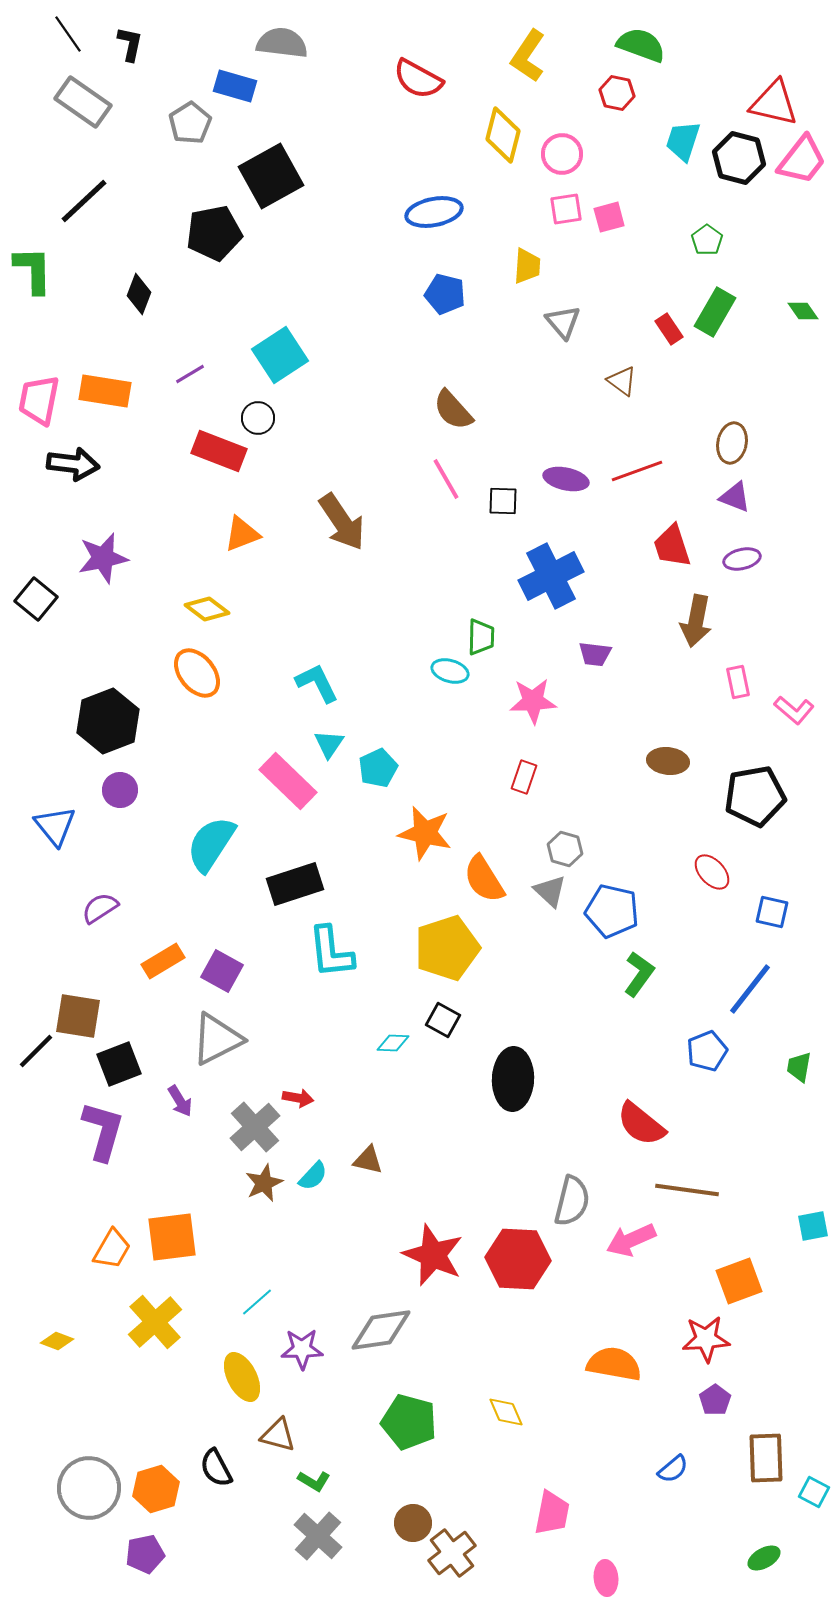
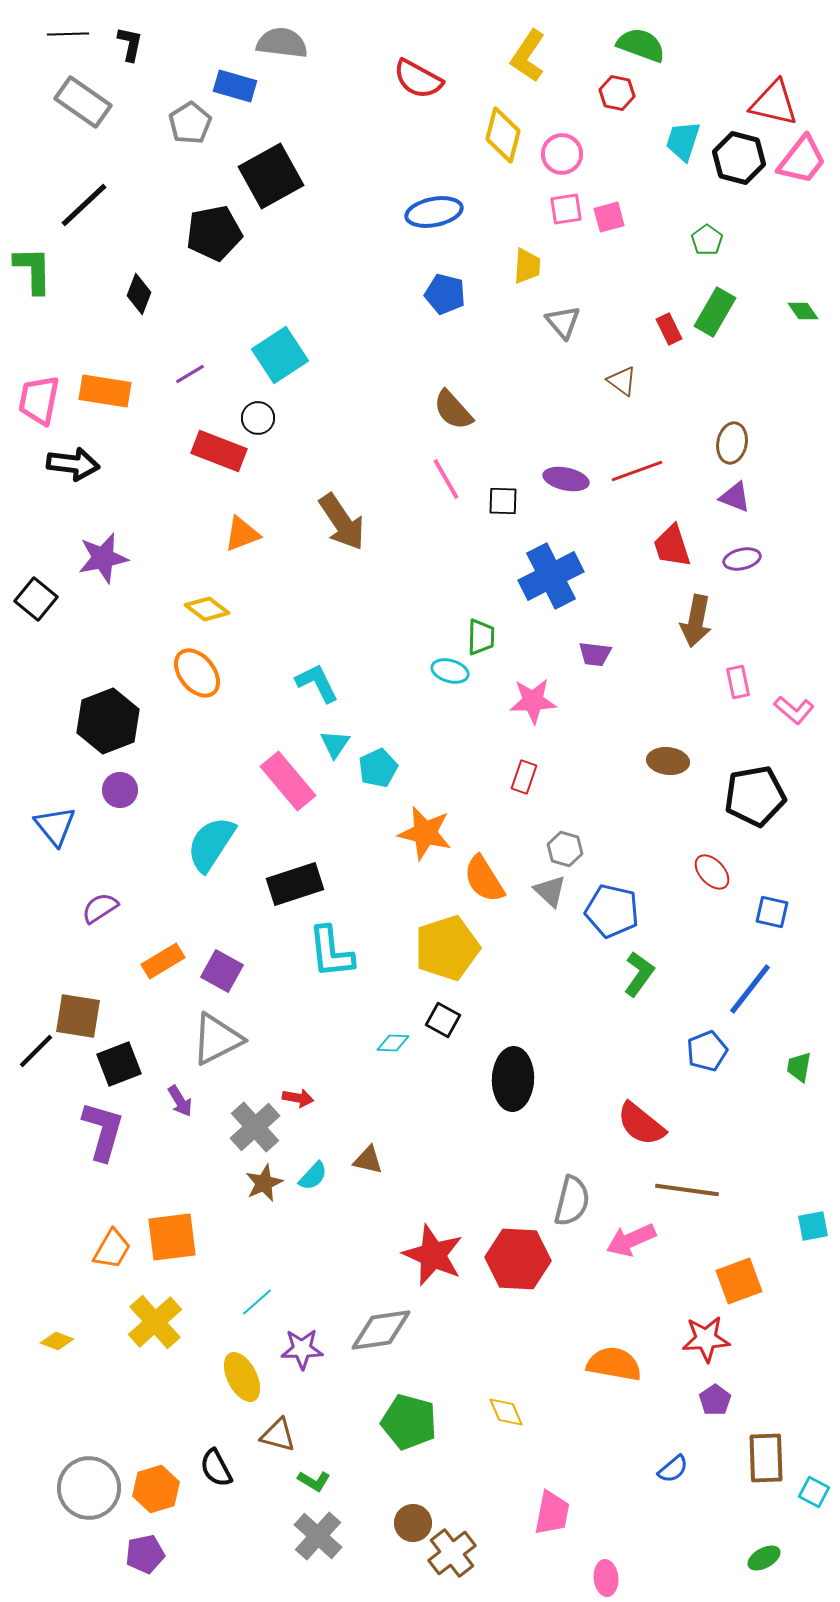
black line at (68, 34): rotated 57 degrees counterclockwise
black line at (84, 201): moved 4 px down
red rectangle at (669, 329): rotated 8 degrees clockwise
cyan triangle at (329, 744): moved 6 px right
pink rectangle at (288, 781): rotated 6 degrees clockwise
